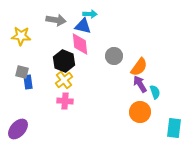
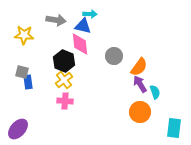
yellow star: moved 3 px right, 1 px up
